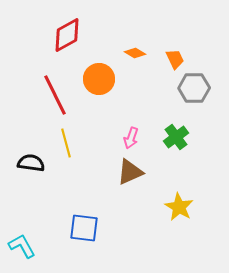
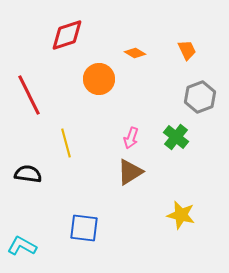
red diamond: rotated 12 degrees clockwise
orange trapezoid: moved 12 px right, 9 px up
gray hexagon: moved 6 px right, 9 px down; rotated 20 degrees counterclockwise
red line: moved 26 px left
green cross: rotated 15 degrees counterclockwise
black semicircle: moved 3 px left, 11 px down
brown triangle: rotated 8 degrees counterclockwise
yellow star: moved 2 px right, 8 px down; rotated 16 degrees counterclockwise
cyan L-shape: rotated 32 degrees counterclockwise
